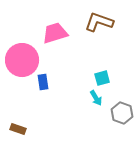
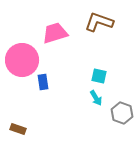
cyan square: moved 3 px left, 2 px up; rotated 28 degrees clockwise
